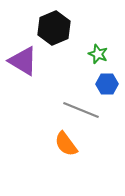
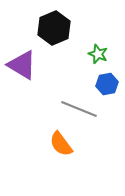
purple triangle: moved 1 px left, 4 px down
blue hexagon: rotated 10 degrees counterclockwise
gray line: moved 2 px left, 1 px up
orange semicircle: moved 5 px left
